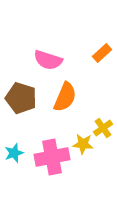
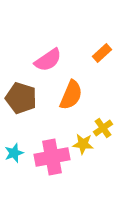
pink semicircle: rotated 52 degrees counterclockwise
orange semicircle: moved 6 px right, 2 px up
